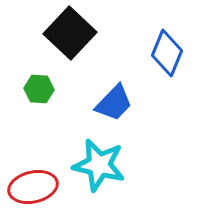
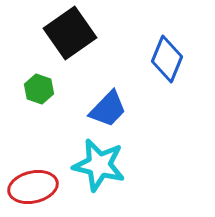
black square: rotated 12 degrees clockwise
blue diamond: moved 6 px down
green hexagon: rotated 16 degrees clockwise
blue trapezoid: moved 6 px left, 6 px down
